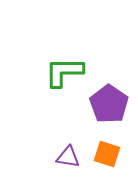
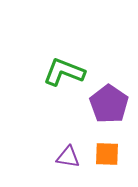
green L-shape: rotated 21 degrees clockwise
orange square: rotated 16 degrees counterclockwise
